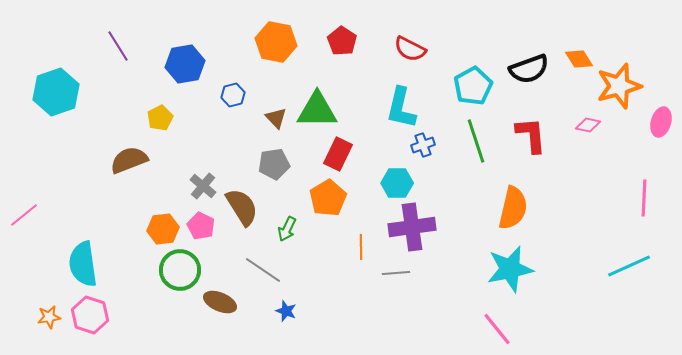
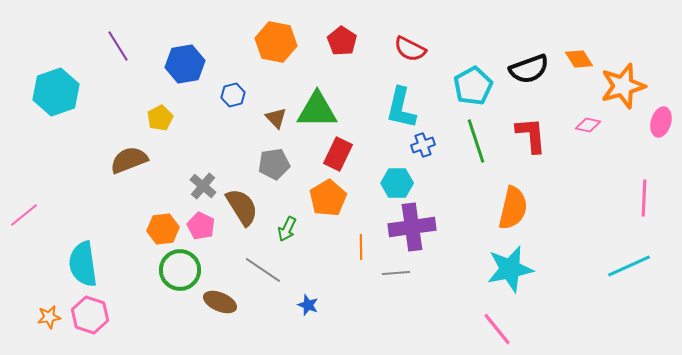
orange star at (619, 86): moved 4 px right
blue star at (286, 311): moved 22 px right, 6 px up
